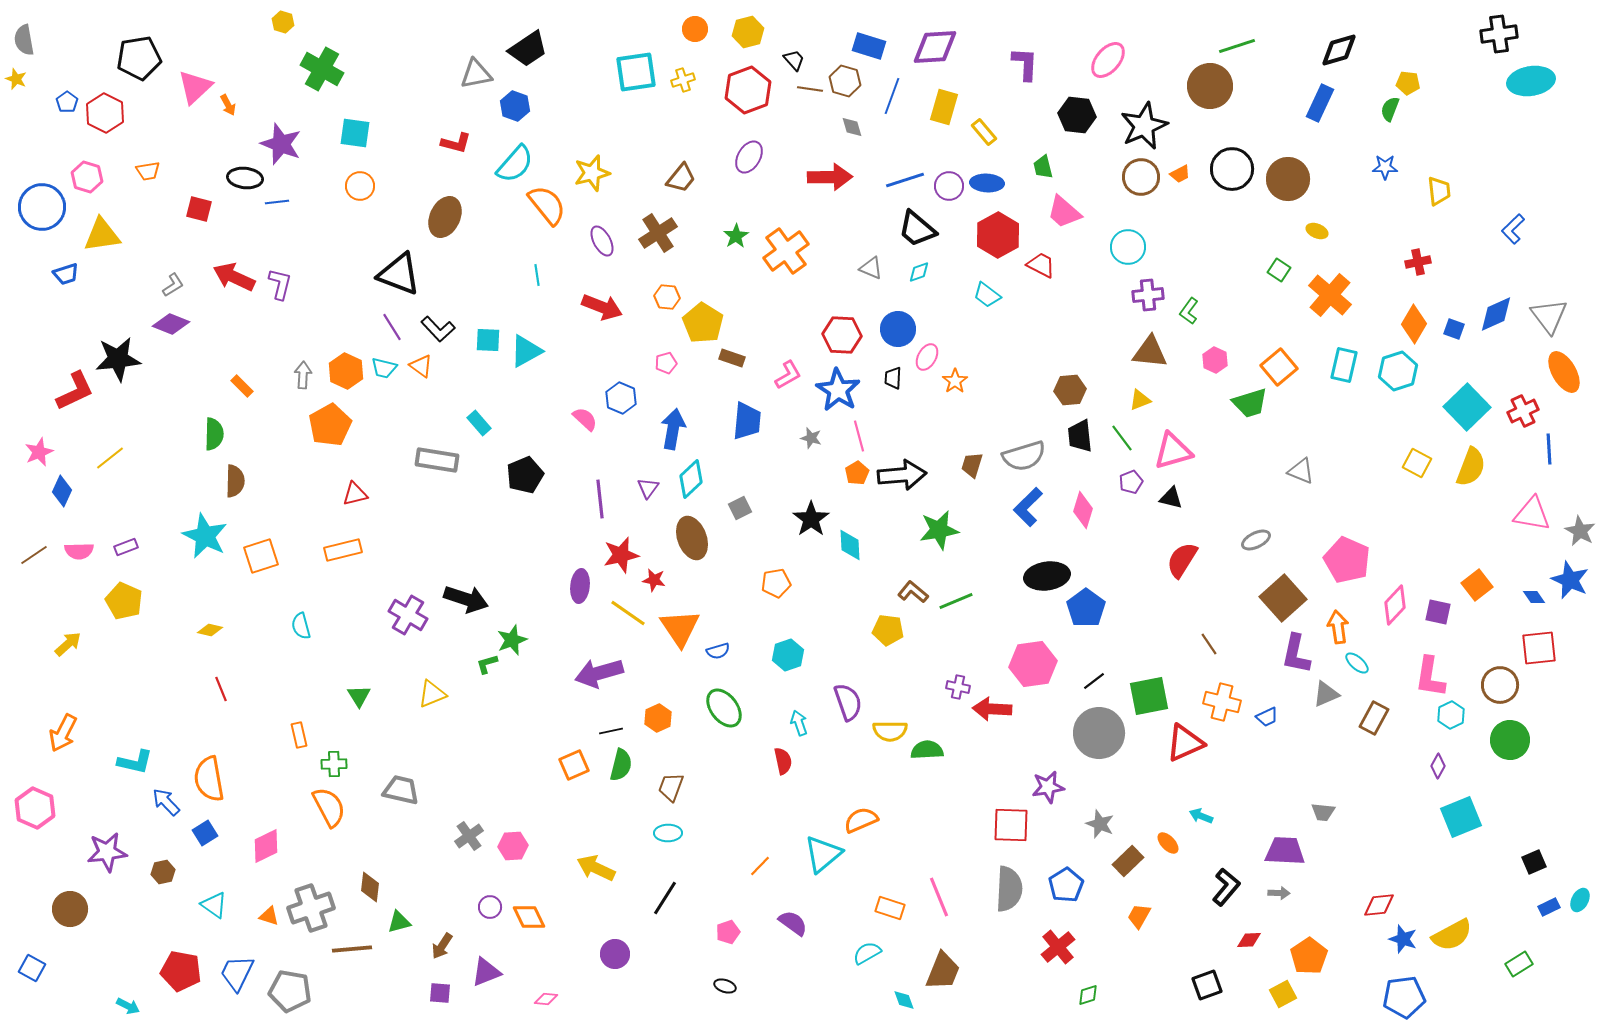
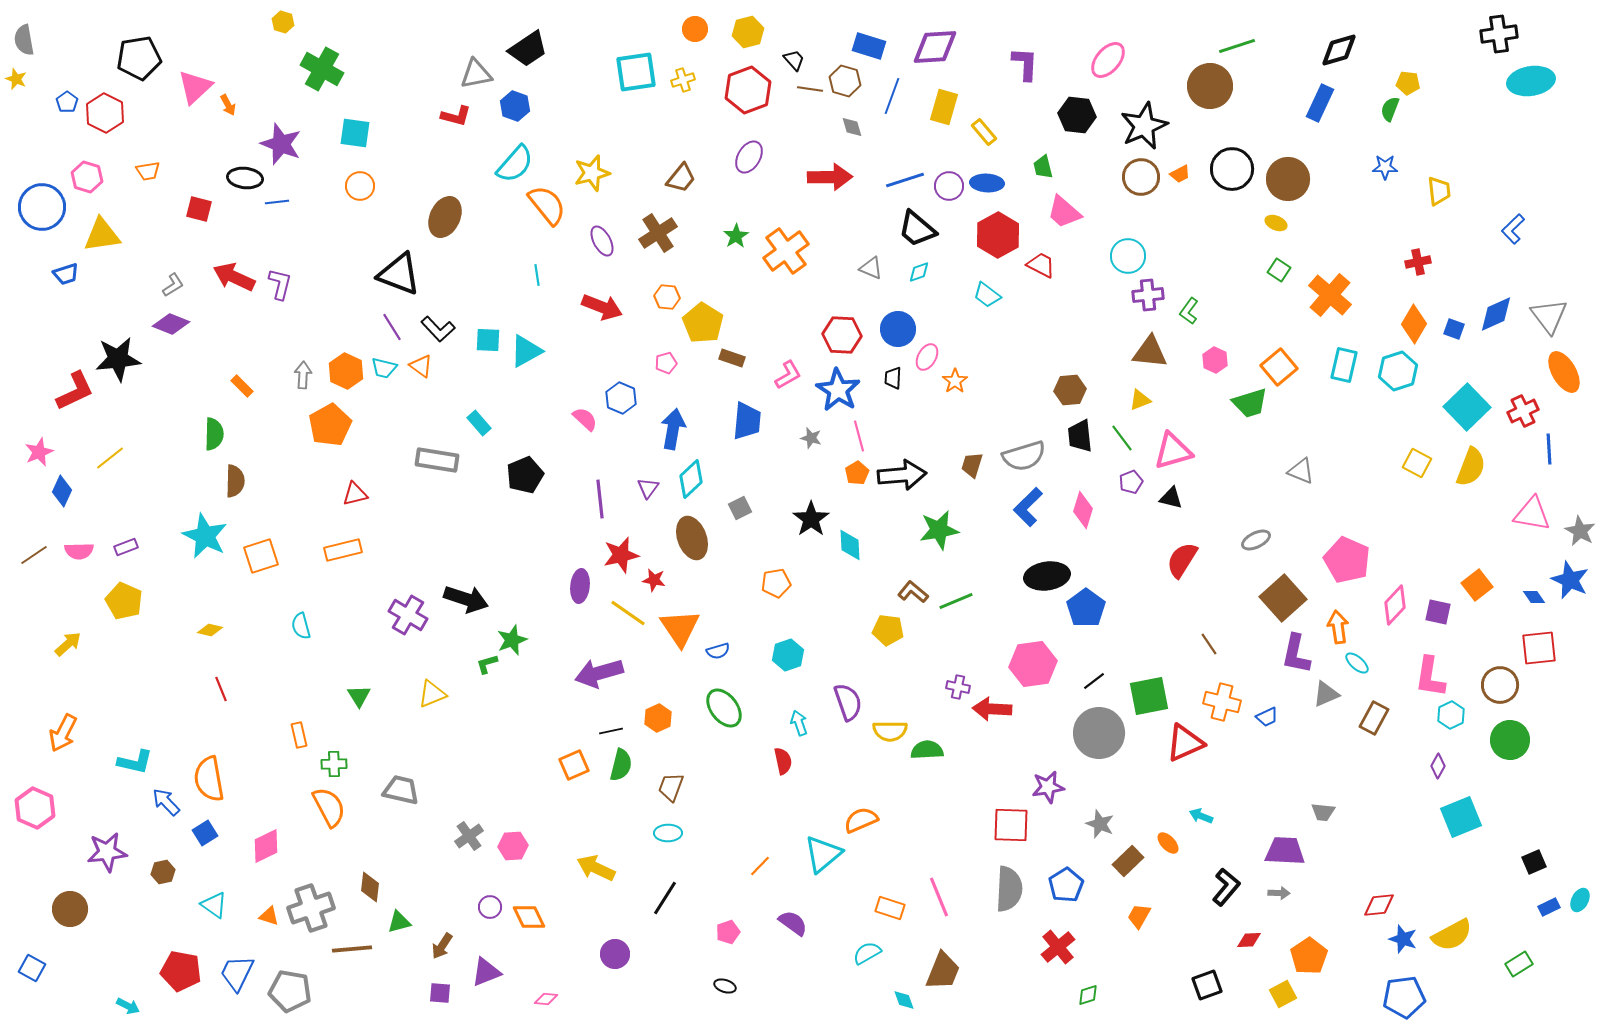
red L-shape at (456, 143): moved 27 px up
yellow ellipse at (1317, 231): moved 41 px left, 8 px up
cyan circle at (1128, 247): moved 9 px down
